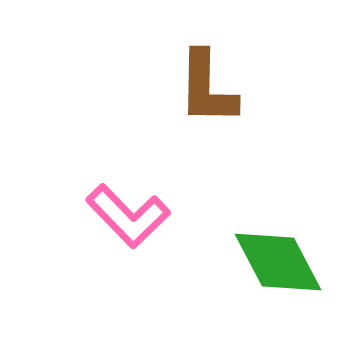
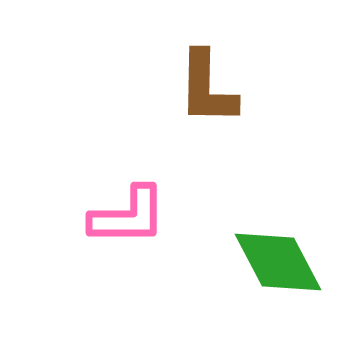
pink L-shape: rotated 46 degrees counterclockwise
